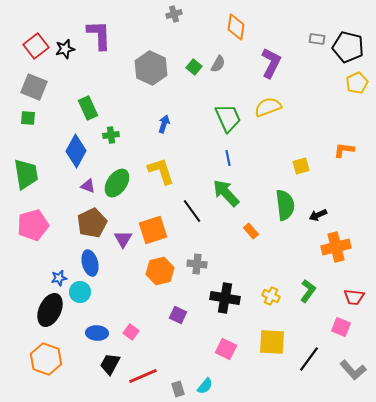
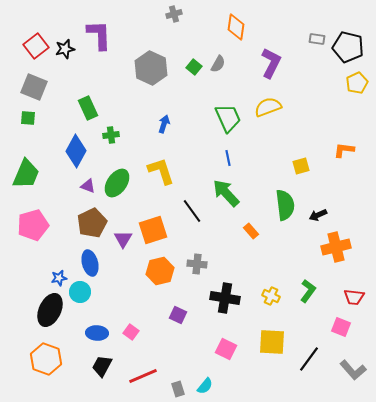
green trapezoid at (26, 174): rotated 32 degrees clockwise
black trapezoid at (110, 364): moved 8 px left, 2 px down
